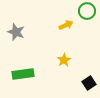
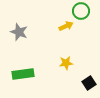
green circle: moved 6 px left
yellow arrow: moved 1 px down
gray star: moved 3 px right
yellow star: moved 2 px right, 3 px down; rotated 24 degrees clockwise
